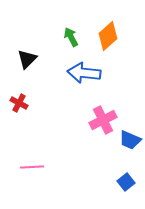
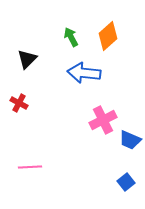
pink line: moved 2 px left
